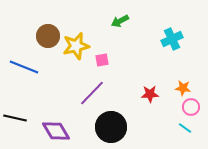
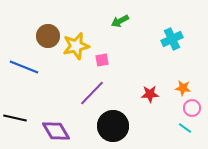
pink circle: moved 1 px right, 1 px down
black circle: moved 2 px right, 1 px up
